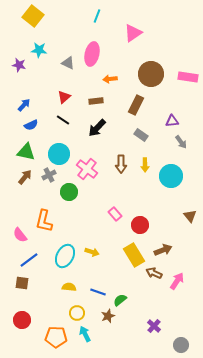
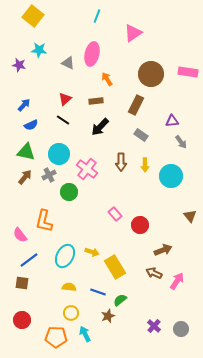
pink rectangle at (188, 77): moved 5 px up
orange arrow at (110, 79): moved 3 px left; rotated 64 degrees clockwise
red triangle at (64, 97): moved 1 px right, 2 px down
black arrow at (97, 128): moved 3 px right, 1 px up
brown arrow at (121, 164): moved 2 px up
yellow rectangle at (134, 255): moved 19 px left, 12 px down
yellow circle at (77, 313): moved 6 px left
gray circle at (181, 345): moved 16 px up
